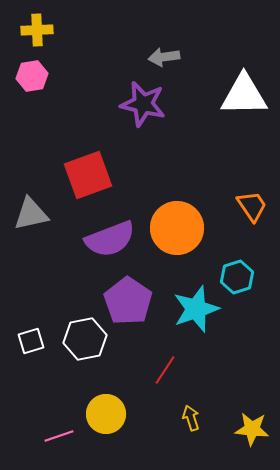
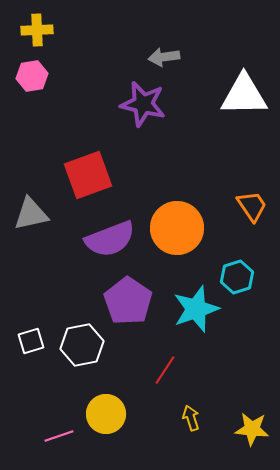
white hexagon: moved 3 px left, 6 px down
